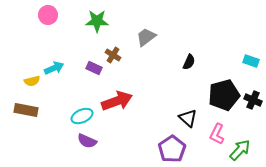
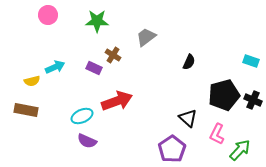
cyan arrow: moved 1 px right, 1 px up
